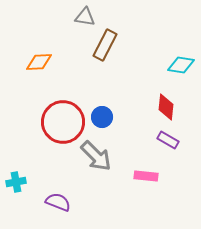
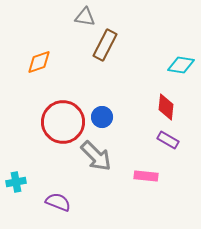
orange diamond: rotated 16 degrees counterclockwise
